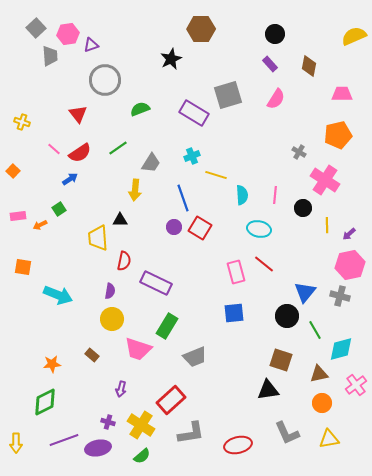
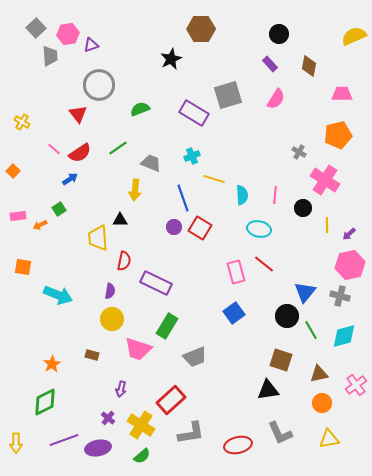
black circle at (275, 34): moved 4 px right
gray circle at (105, 80): moved 6 px left, 5 px down
yellow cross at (22, 122): rotated 14 degrees clockwise
gray trapezoid at (151, 163): rotated 100 degrees counterclockwise
yellow line at (216, 175): moved 2 px left, 4 px down
blue square at (234, 313): rotated 30 degrees counterclockwise
green line at (315, 330): moved 4 px left
cyan diamond at (341, 349): moved 3 px right, 13 px up
brown rectangle at (92, 355): rotated 24 degrees counterclockwise
orange star at (52, 364): rotated 24 degrees counterclockwise
purple cross at (108, 422): moved 4 px up; rotated 24 degrees clockwise
gray L-shape at (287, 433): moved 7 px left
